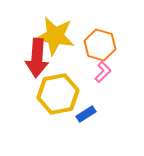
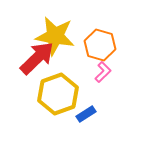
red arrow: rotated 138 degrees counterclockwise
yellow hexagon: rotated 9 degrees counterclockwise
